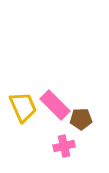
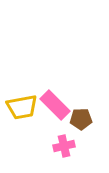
yellow trapezoid: moved 1 px left; rotated 104 degrees clockwise
